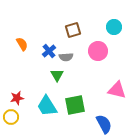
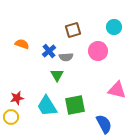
orange semicircle: rotated 40 degrees counterclockwise
